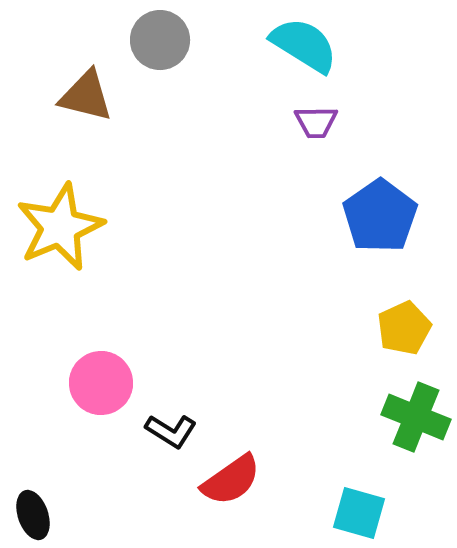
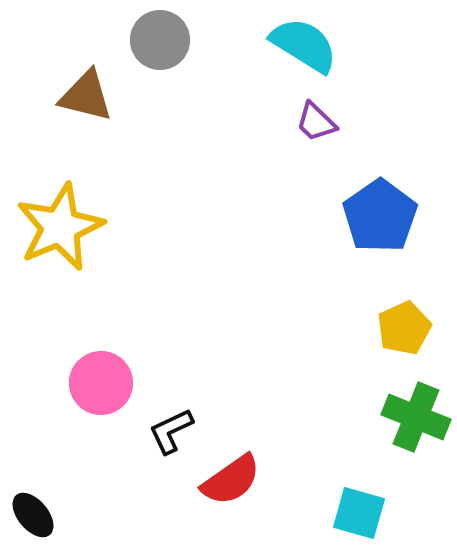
purple trapezoid: rotated 45 degrees clockwise
black L-shape: rotated 123 degrees clockwise
black ellipse: rotated 21 degrees counterclockwise
